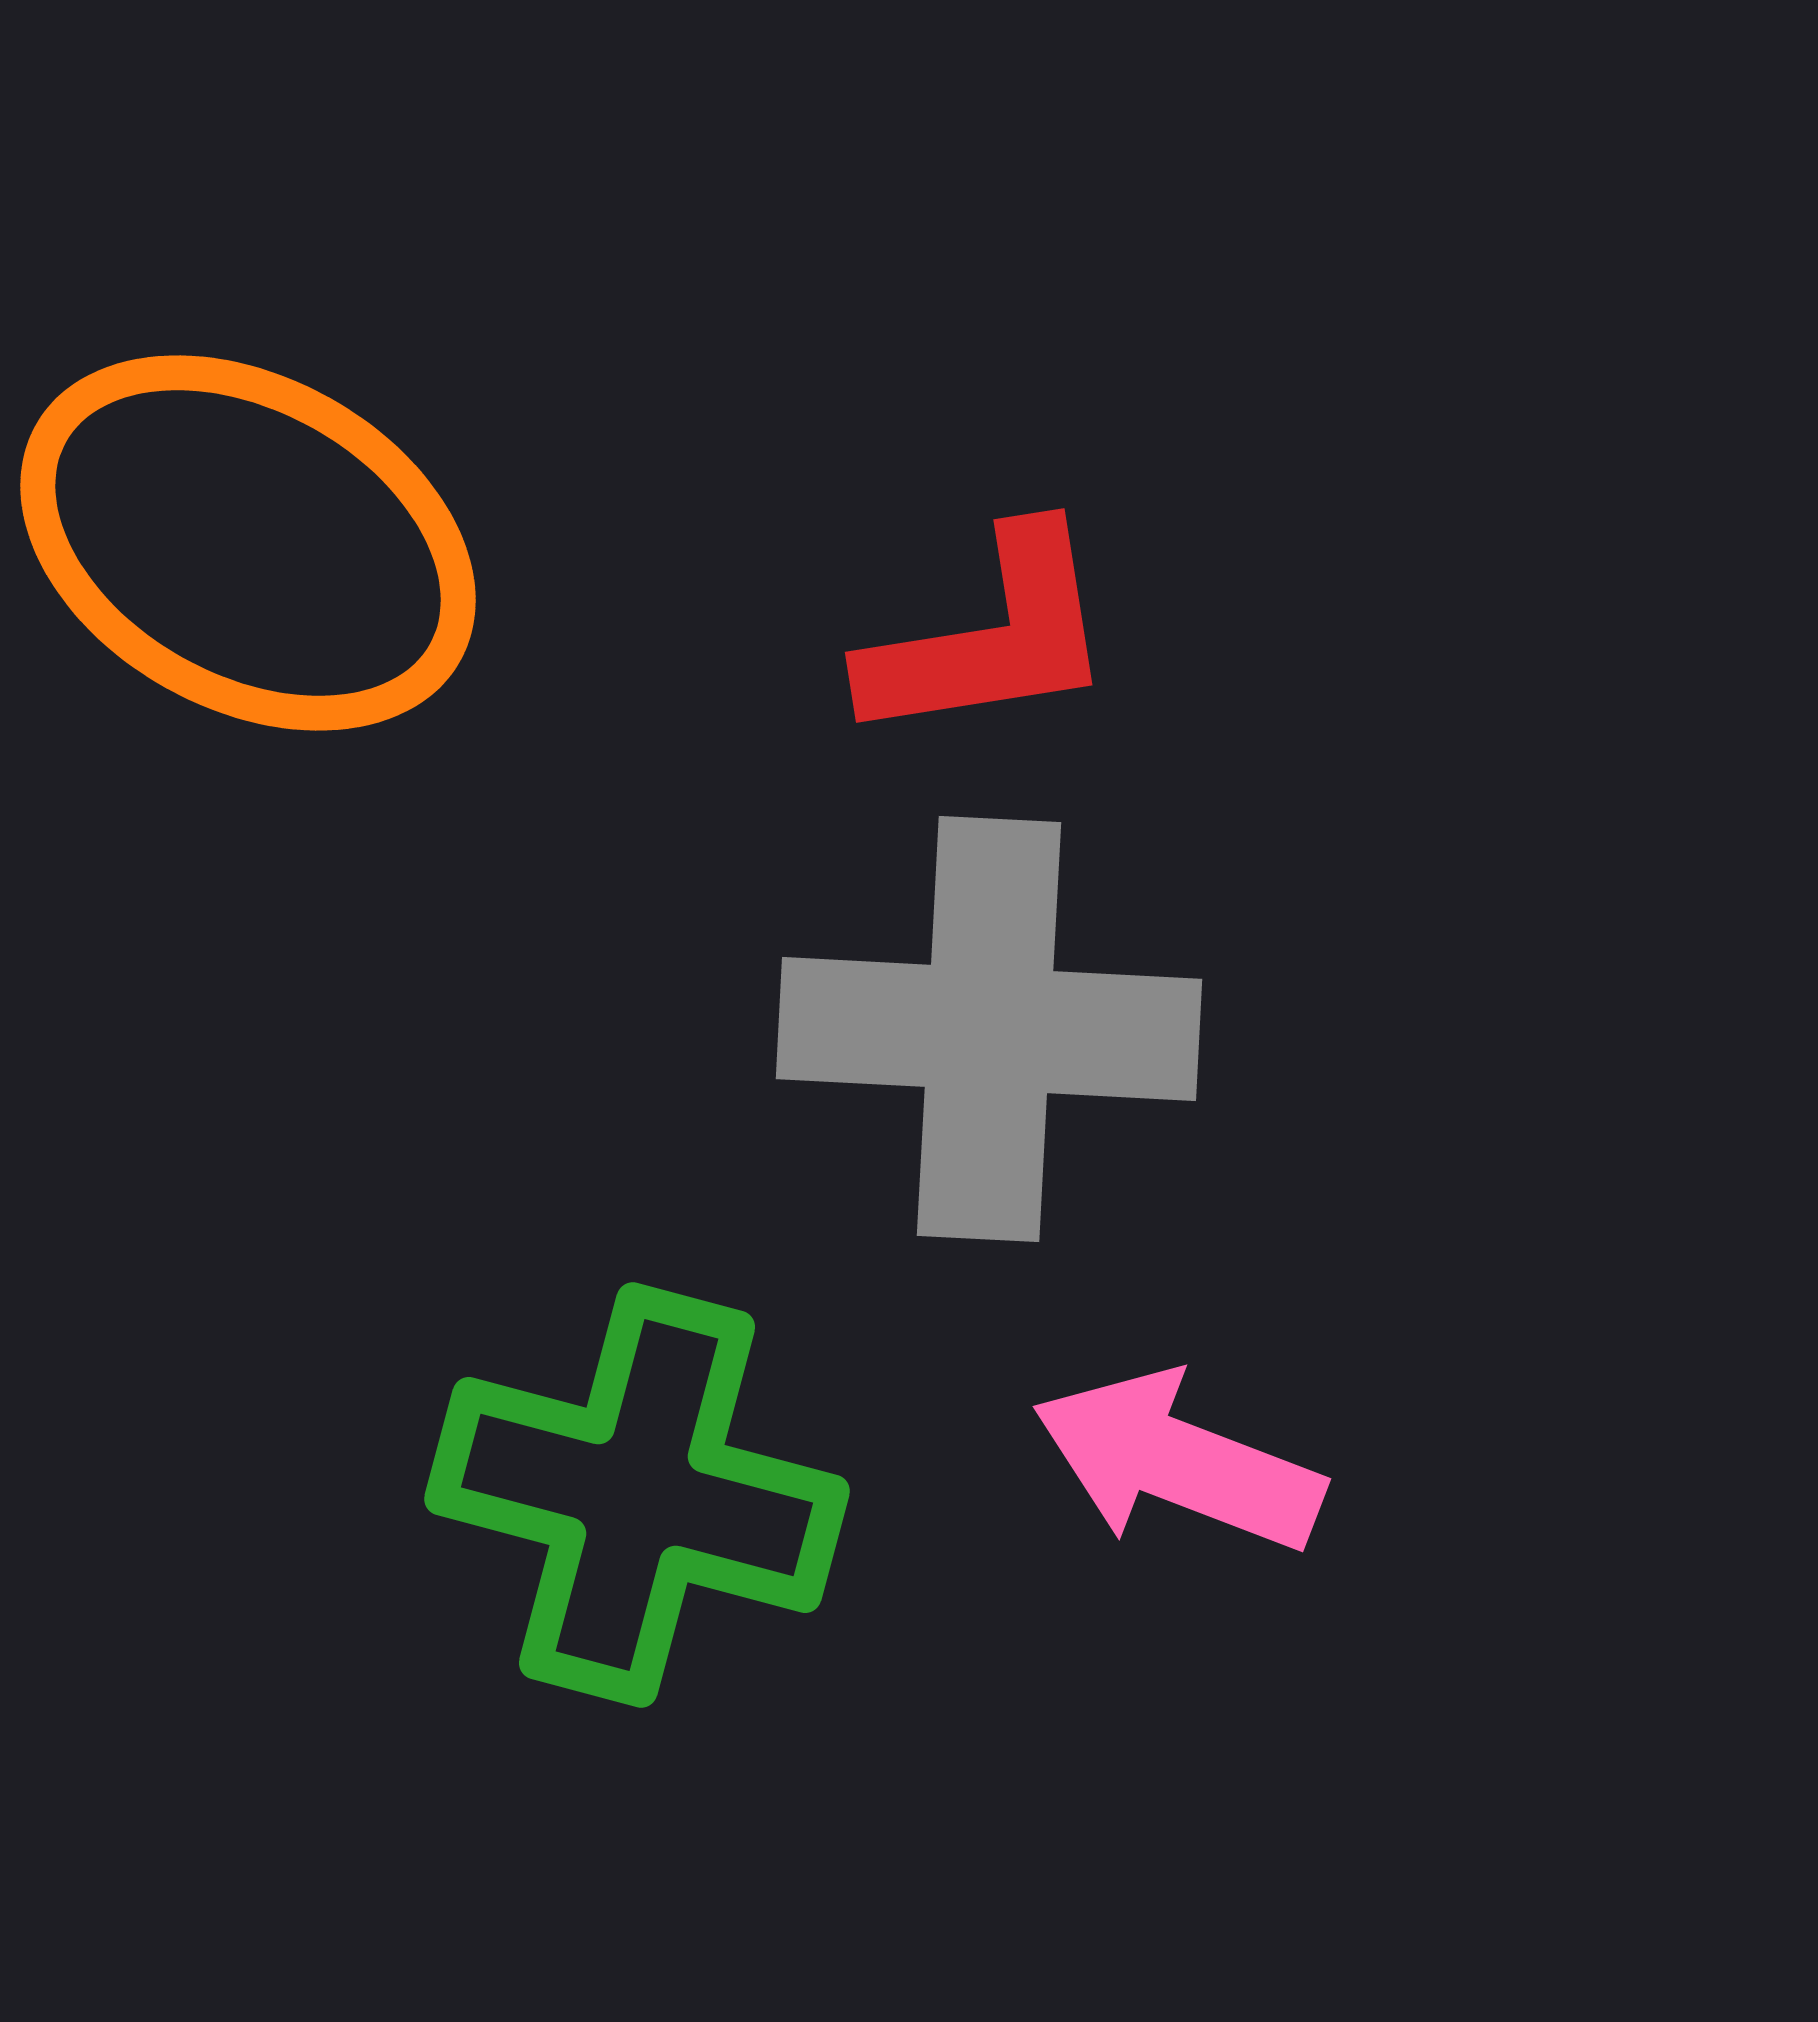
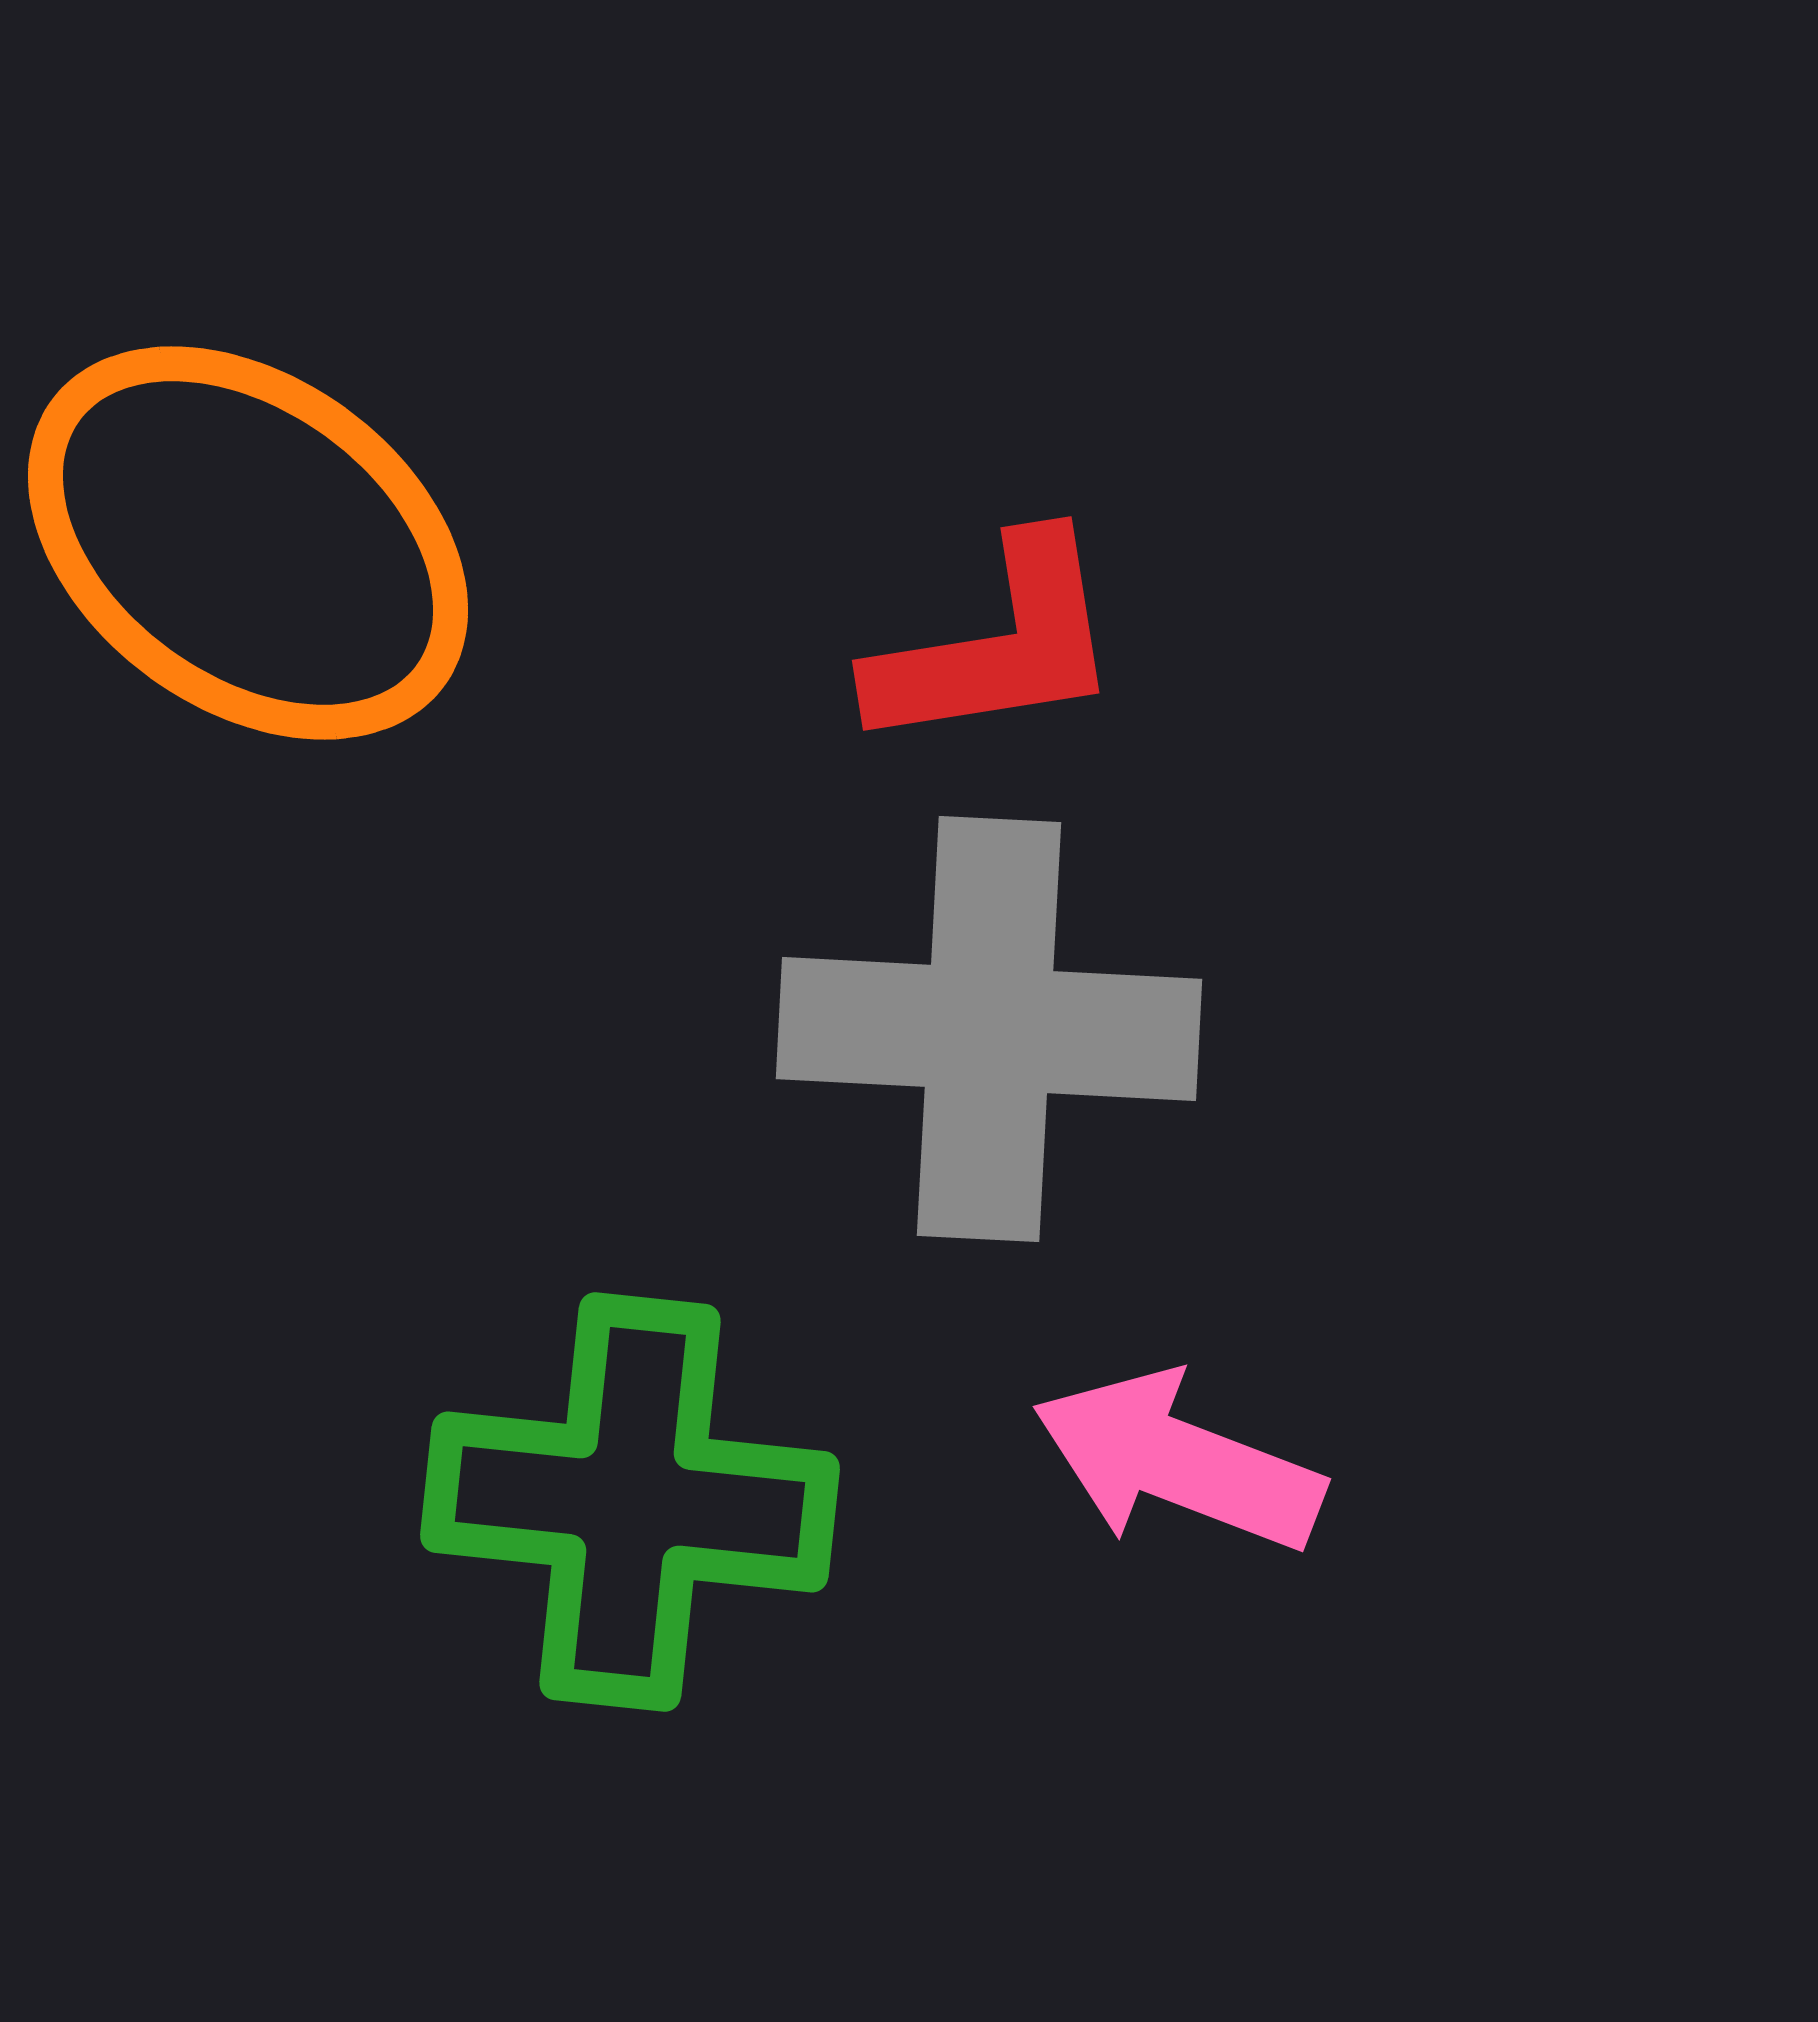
orange ellipse: rotated 7 degrees clockwise
red L-shape: moved 7 px right, 8 px down
green cross: moved 7 px left, 7 px down; rotated 9 degrees counterclockwise
